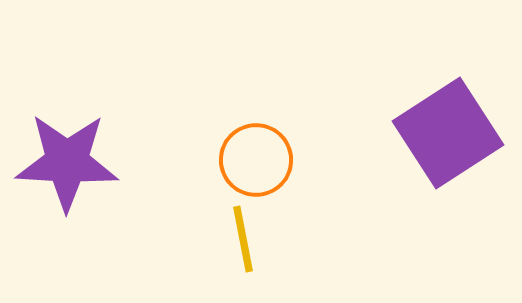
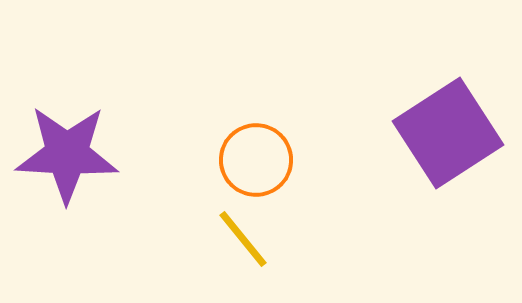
purple star: moved 8 px up
yellow line: rotated 28 degrees counterclockwise
